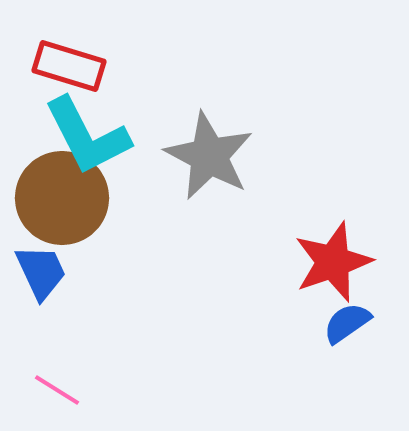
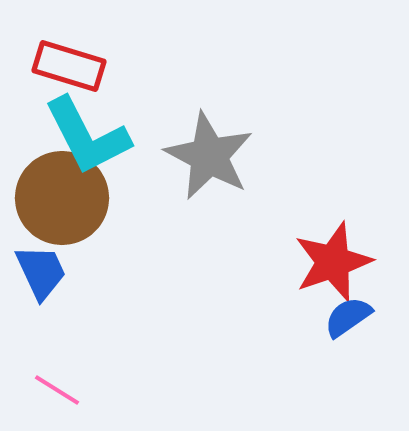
blue semicircle: moved 1 px right, 6 px up
